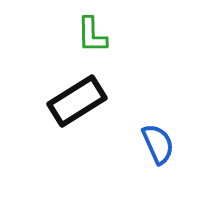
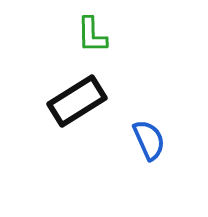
blue semicircle: moved 9 px left, 4 px up
